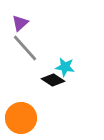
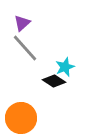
purple triangle: moved 2 px right
cyan star: rotated 30 degrees counterclockwise
black diamond: moved 1 px right, 1 px down
